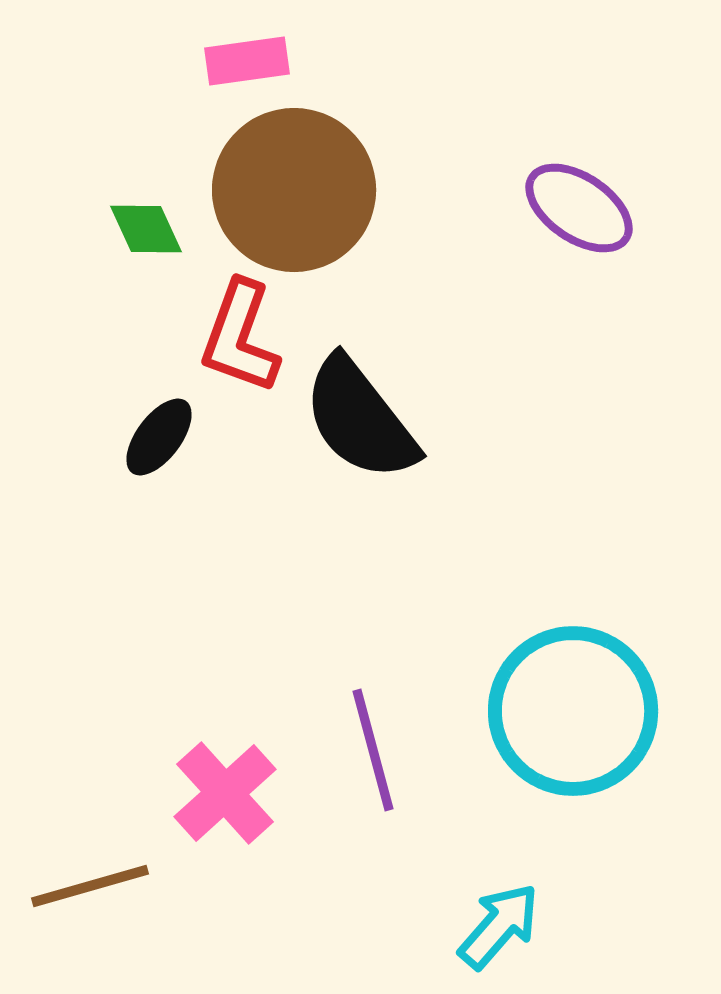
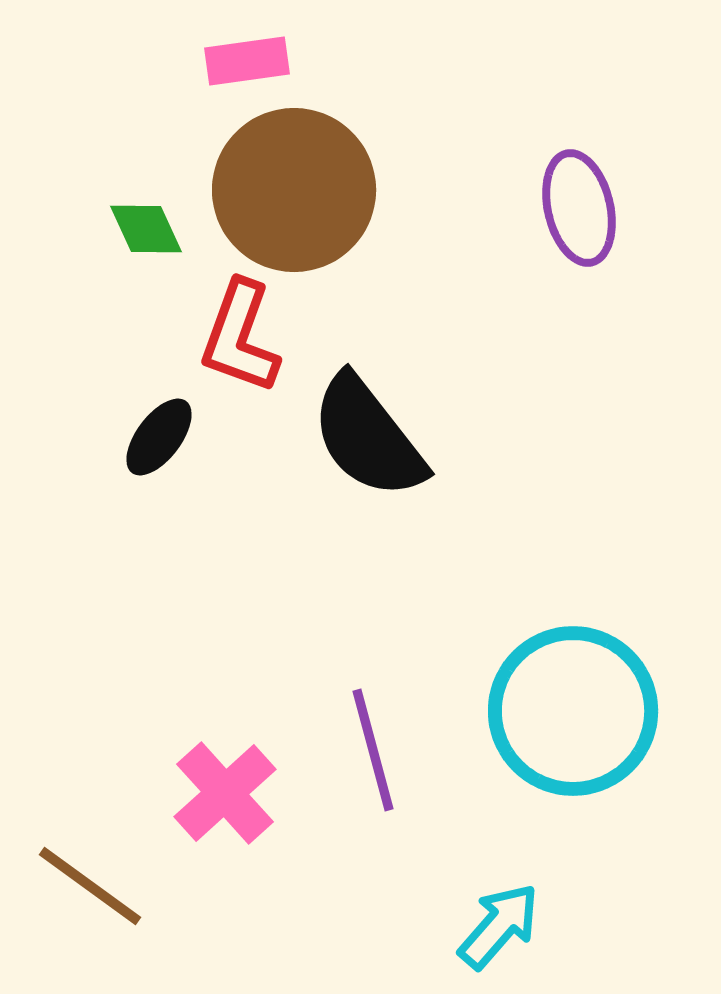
purple ellipse: rotated 43 degrees clockwise
black semicircle: moved 8 px right, 18 px down
brown line: rotated 52 degrees clockwise
